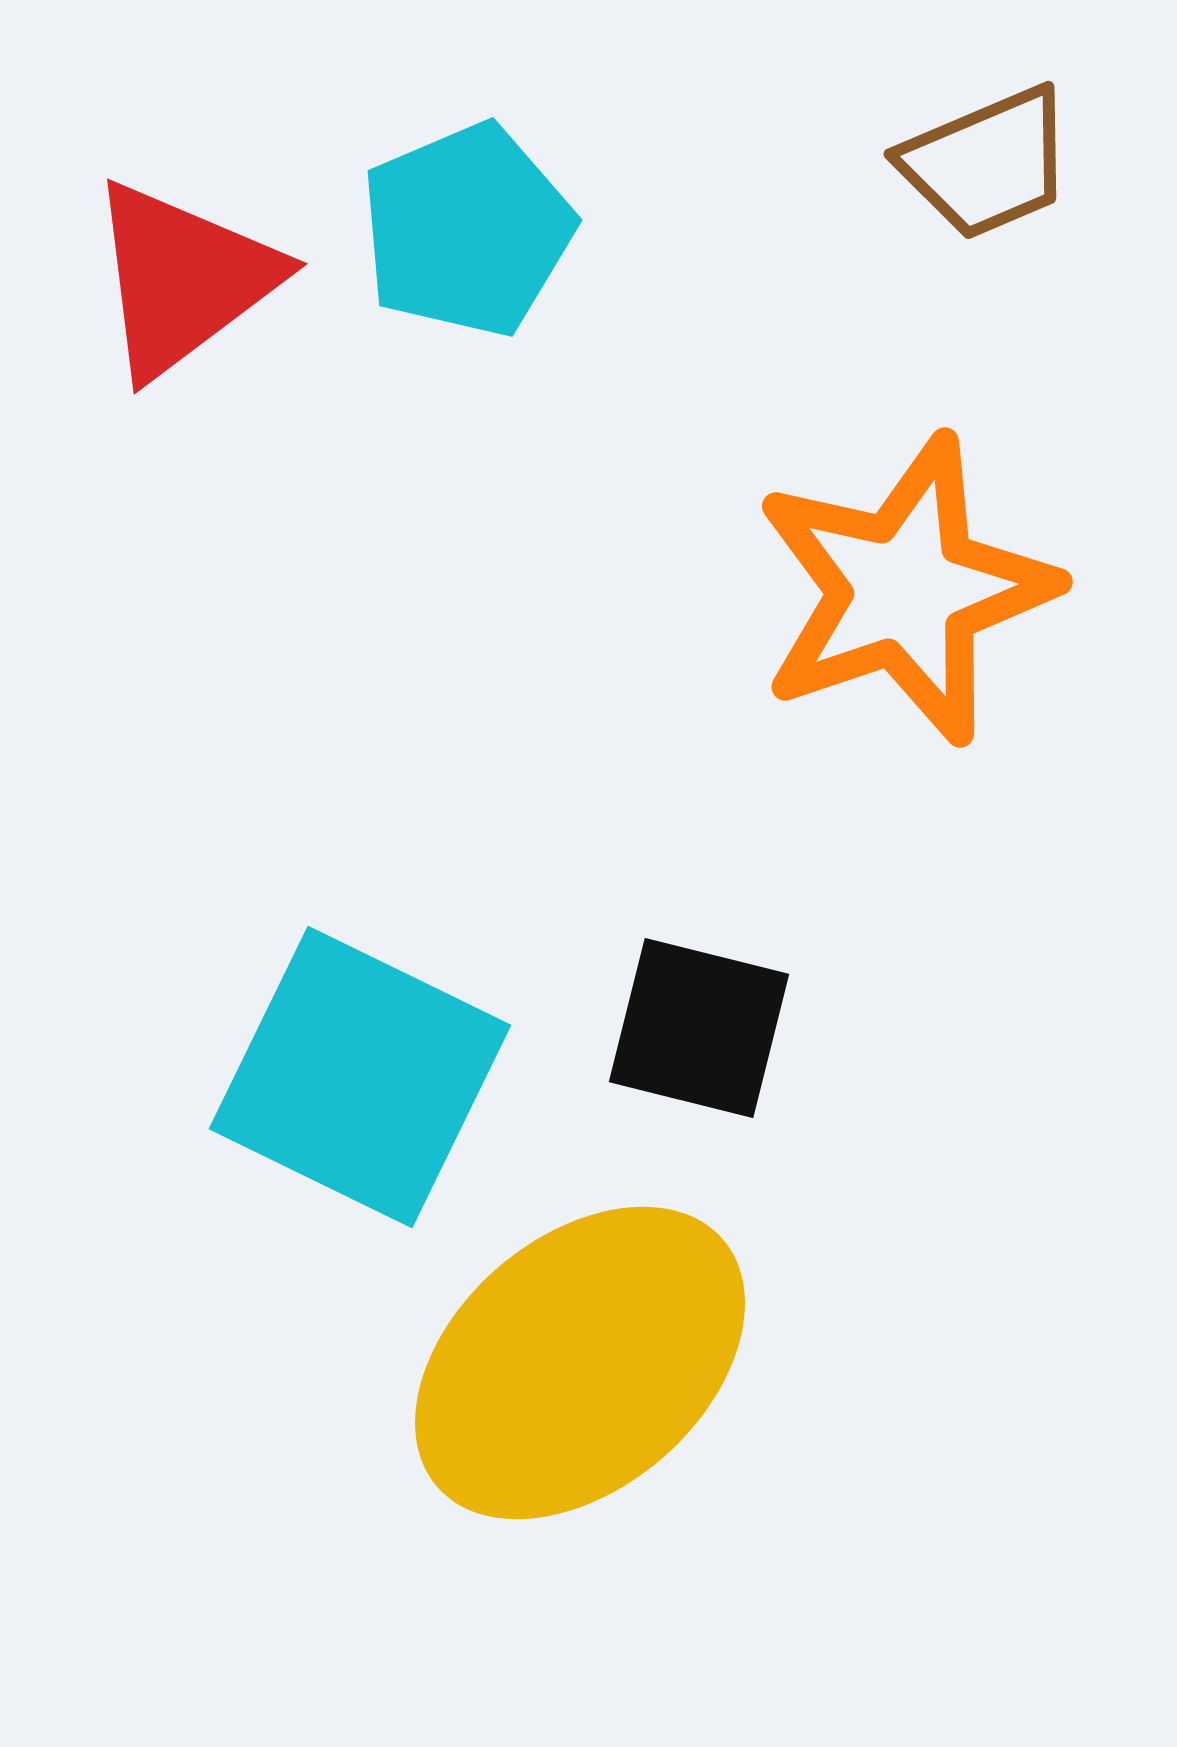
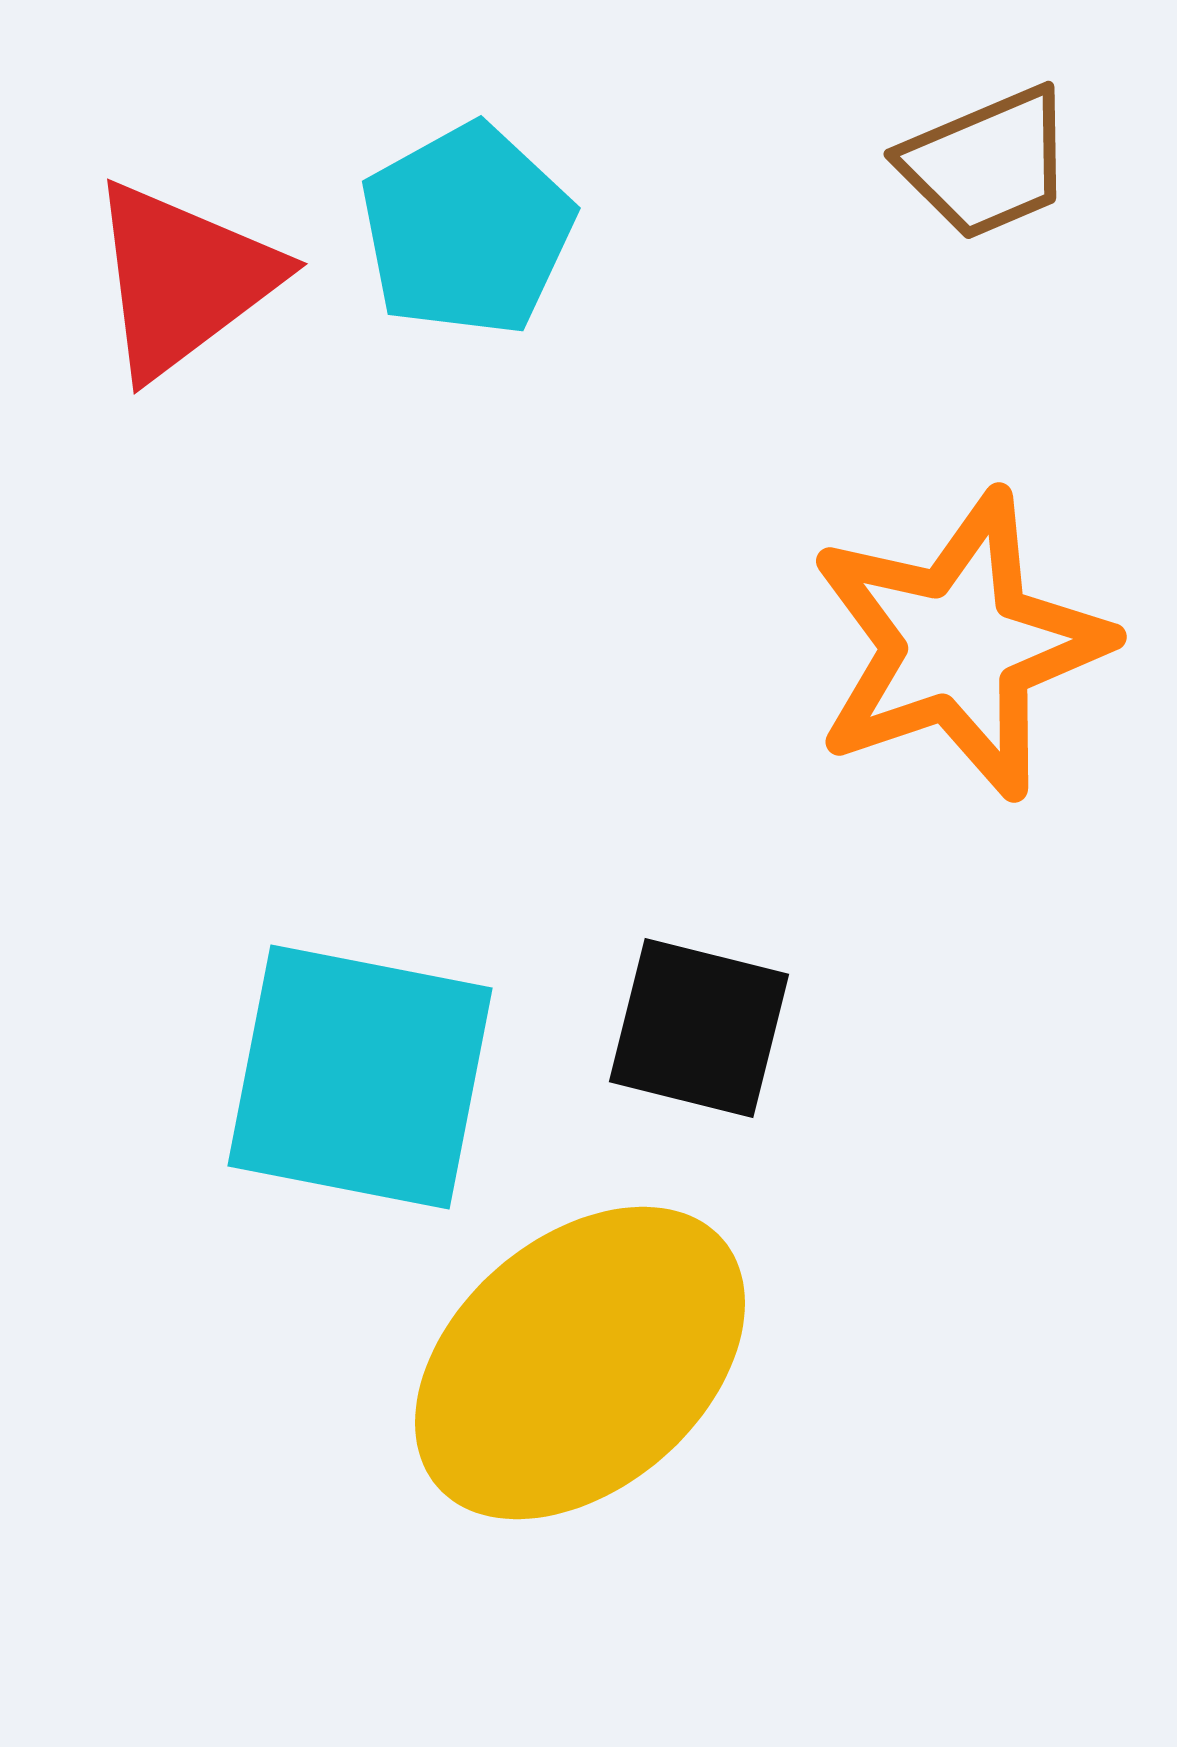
cyan pentagon: rotated 6 degrees counterclockwise
orange star: moved 54 px right, 55 px down
cyan square: rotated 15 degrees counterclockwise
